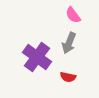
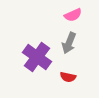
pink semicircle: rotated 78 degrees counterclockwise
